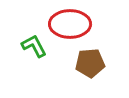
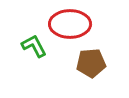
brown pentagon: moved 1 px right
